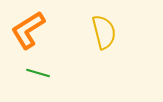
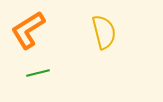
green line: rotated 30 degrees counterclockwise
